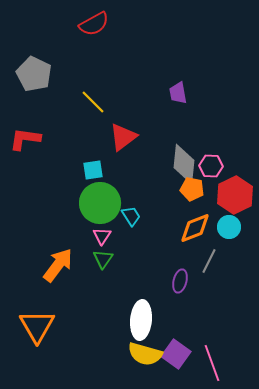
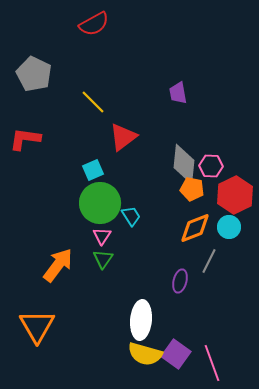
cyan square: rotated 15 degrees counterclockwise
